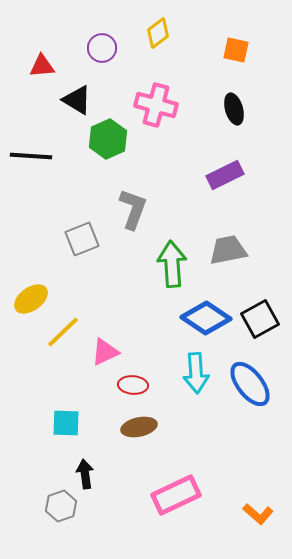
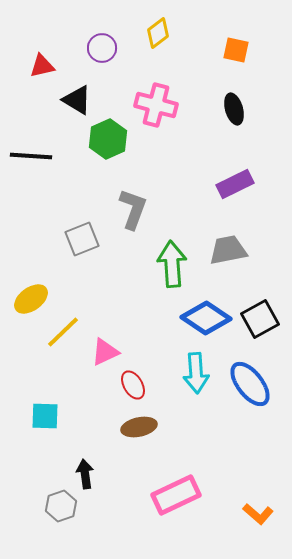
red triangle: rotated 8 degrees counterclockwise
purple rectangle: moved 10 px right, 9 px down
red ellipse: rotated 56 degrees clockwise
cyan square: moved 21 px left, 7 px up
